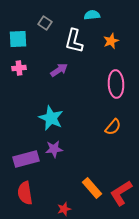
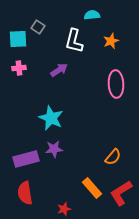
gray square: moved 7 px left, 4 px down
orange semicircle: moved 30 px down
